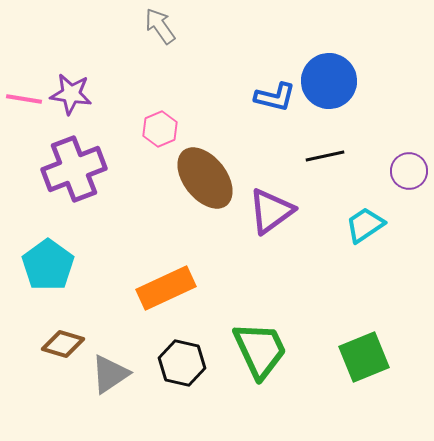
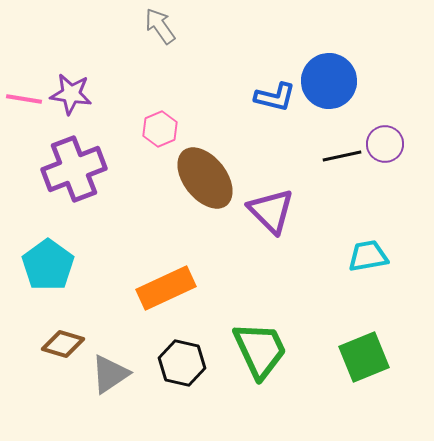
black line: moved 17 px right
purple circle: moved 24 px left, 27 px up
purple triangle: rotated 39 degrees counterclockwise
cyan trapezoid: moved 3 px right, 31 px down; rotated 24 degrees clockwise
